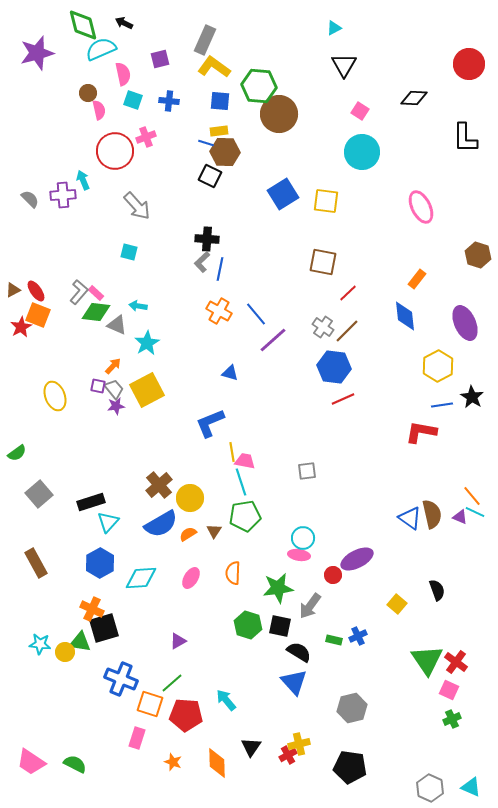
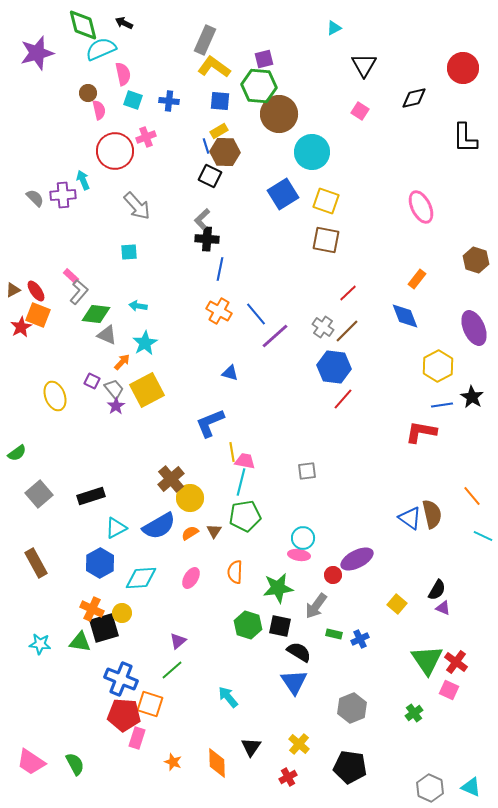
purple square at (160, 59): moved 104 px right
red circle at (469, 64): moved 6 px left, 4 px down
black triangle at (344, 65): moved 20 px right
black diamond at (414, 98): rotated 16 degrees counterclockwise
yellow rectangle at (219, 131): rotated 24 degrees counterclockwise
blue line at (206, 143): moved 3 px down; rotated 56 degrees clockwise
cyan circle at (362, 152): moved 50 px left
gray semicircle at (30, 199): moved 5 px right, 1 px up
yellow square at (326, 201): rotated 12 degrees clockwise
cyan square at (129, 252): rotated 18 degrees counterclockwise
brown hexagon at (478, 255): moved 2 px left, 5 px down
gray L-shape at (202, 262): moved 43 px up
brown square at (323, 262): moved 3 px right, 22 px up
pink rectangle at (96, 293): moved 25 px left, 17 px up
green diamond at (96, 312): moved 2 px down
blue diamond at (405, 316): rotated 16 degrees counterclockwise
purple ellipse at (465, 323): moved 9 px right, 5 px down
gray triangle at (117, 325): moved 10 px left, 10 px down
purple line at (273, 340): moved 2 px right, 4 px up
cyan star at (147, 343): moved 2 px left
orange arrow at (113, 366): moved 9 px right, 4 px up
purple square at (98, 386): moved 6 px left, 5 px up; rotated 14 degrees clockwise
red line at (343, 399): rotated 25 degrees counterclockwise
purple star at (116, 406): rotated 24 degrees counterclockwise
cyan line at (241, 482): rotated 32 degrees clockwise
brown cross at (159, 485): moved 12 px right, 6 px up
black rectangle at (91, 502): moved 6 px up
cyan line at (475, 512): moved 8 px right, 24 px down
purple triangle at (460, 517): moved 17 px left, 91 px down
cyan triangle at (108, 522): moved 8 px right, 6 px down; rotated 20 degrees clockwise
blue semicircle at (161, 524): moved 2 px left, 2 px down
orange semicircle at (188, 534): moved 2 px right, 1 px up
orange semicircle at (233, 573): moved 2 px right, 1 px up
black semicircle at (437, 590): rotated 50 degrees clockwise
gray arrow at (310, 606): moved 6 px right
blue cross at (358, 636): moved 2 px right, 3 px down
green rectangle at (334, 640): moved 6 px up
purple triangle at (178, 641): rotated 12 degrees counterclockwise
yellow circle at (65, 652): moved 57 px right, 39 px up
blue triangle at (294, 682): rotated 8 degrees clockwise
green line at (172, 683): moved 13 px up
cyan arrow at (226, 700): moved 2 px right, 3 px up
gray hexagon at (352, 708): rotated 8 degrees counterclockwise
red pentagon at (186, 715): moved 62 px left
green cross at (452, 719): moved 38 px left, 6 px up; rotated 12 degrees counterclockwise
yellow cross at (299, 744): rotated 35 degrees counterclockwise
red cross at (288, 755): moved 22 px down
green semicircle at (75, 764): rotated 35 degrees clockwise
